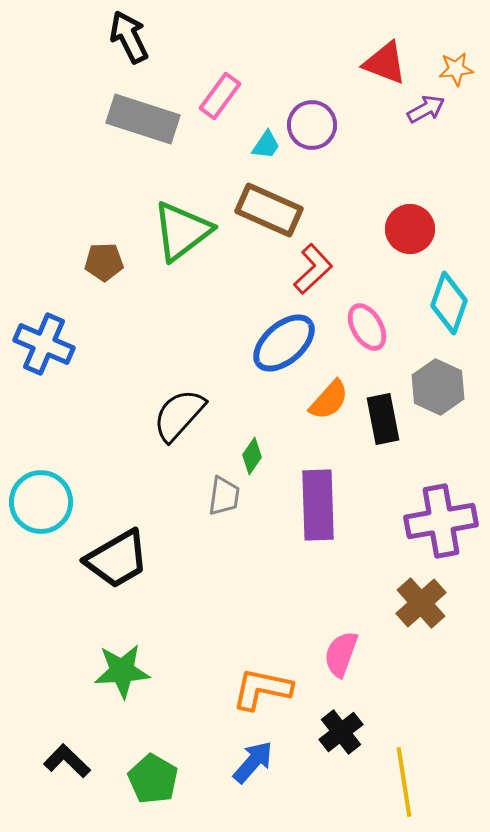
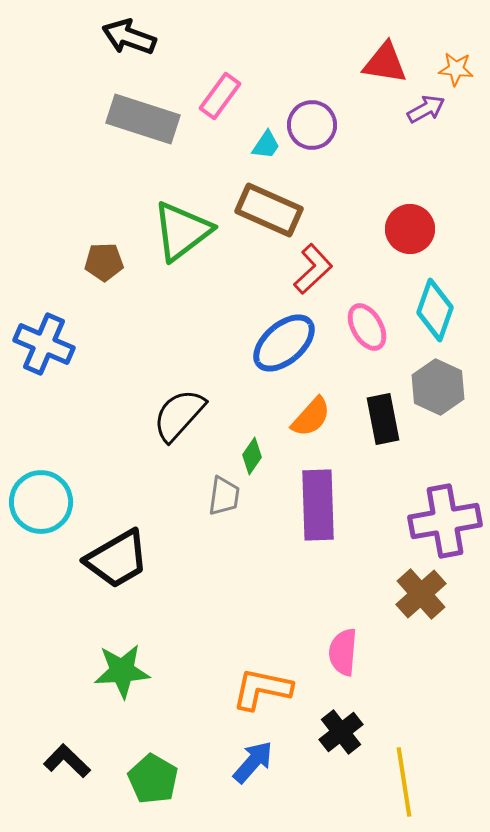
black arrow: rotated 44 degrees counterclockwise
red triangle: rotated 12 degrees counterclockwise
orange star: rotated 12 degrees clockwise
cyan diamond: moved 14 px left, 7 px down
orange semicircle: moved 18 px left, 17 px down
purple cross: moved 4 px right
brown cross: moved 9 px up
pink semicircle: moved 2 px right, 2 px up; rotated 15 degrees counterclockwise
